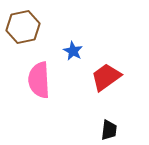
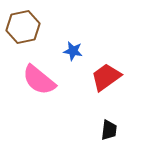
blue star: rotated 18 degrees counterclockwise
pink semicircle: rotated 48 degrees counterclockwise
